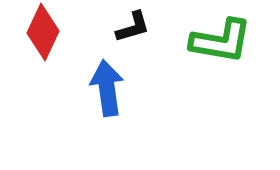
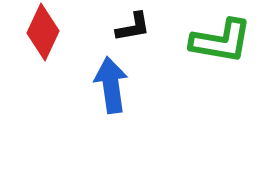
black L-shape: rotated 6 degrees clockwise
blue arrow: moved 4 px right, 3 px up
